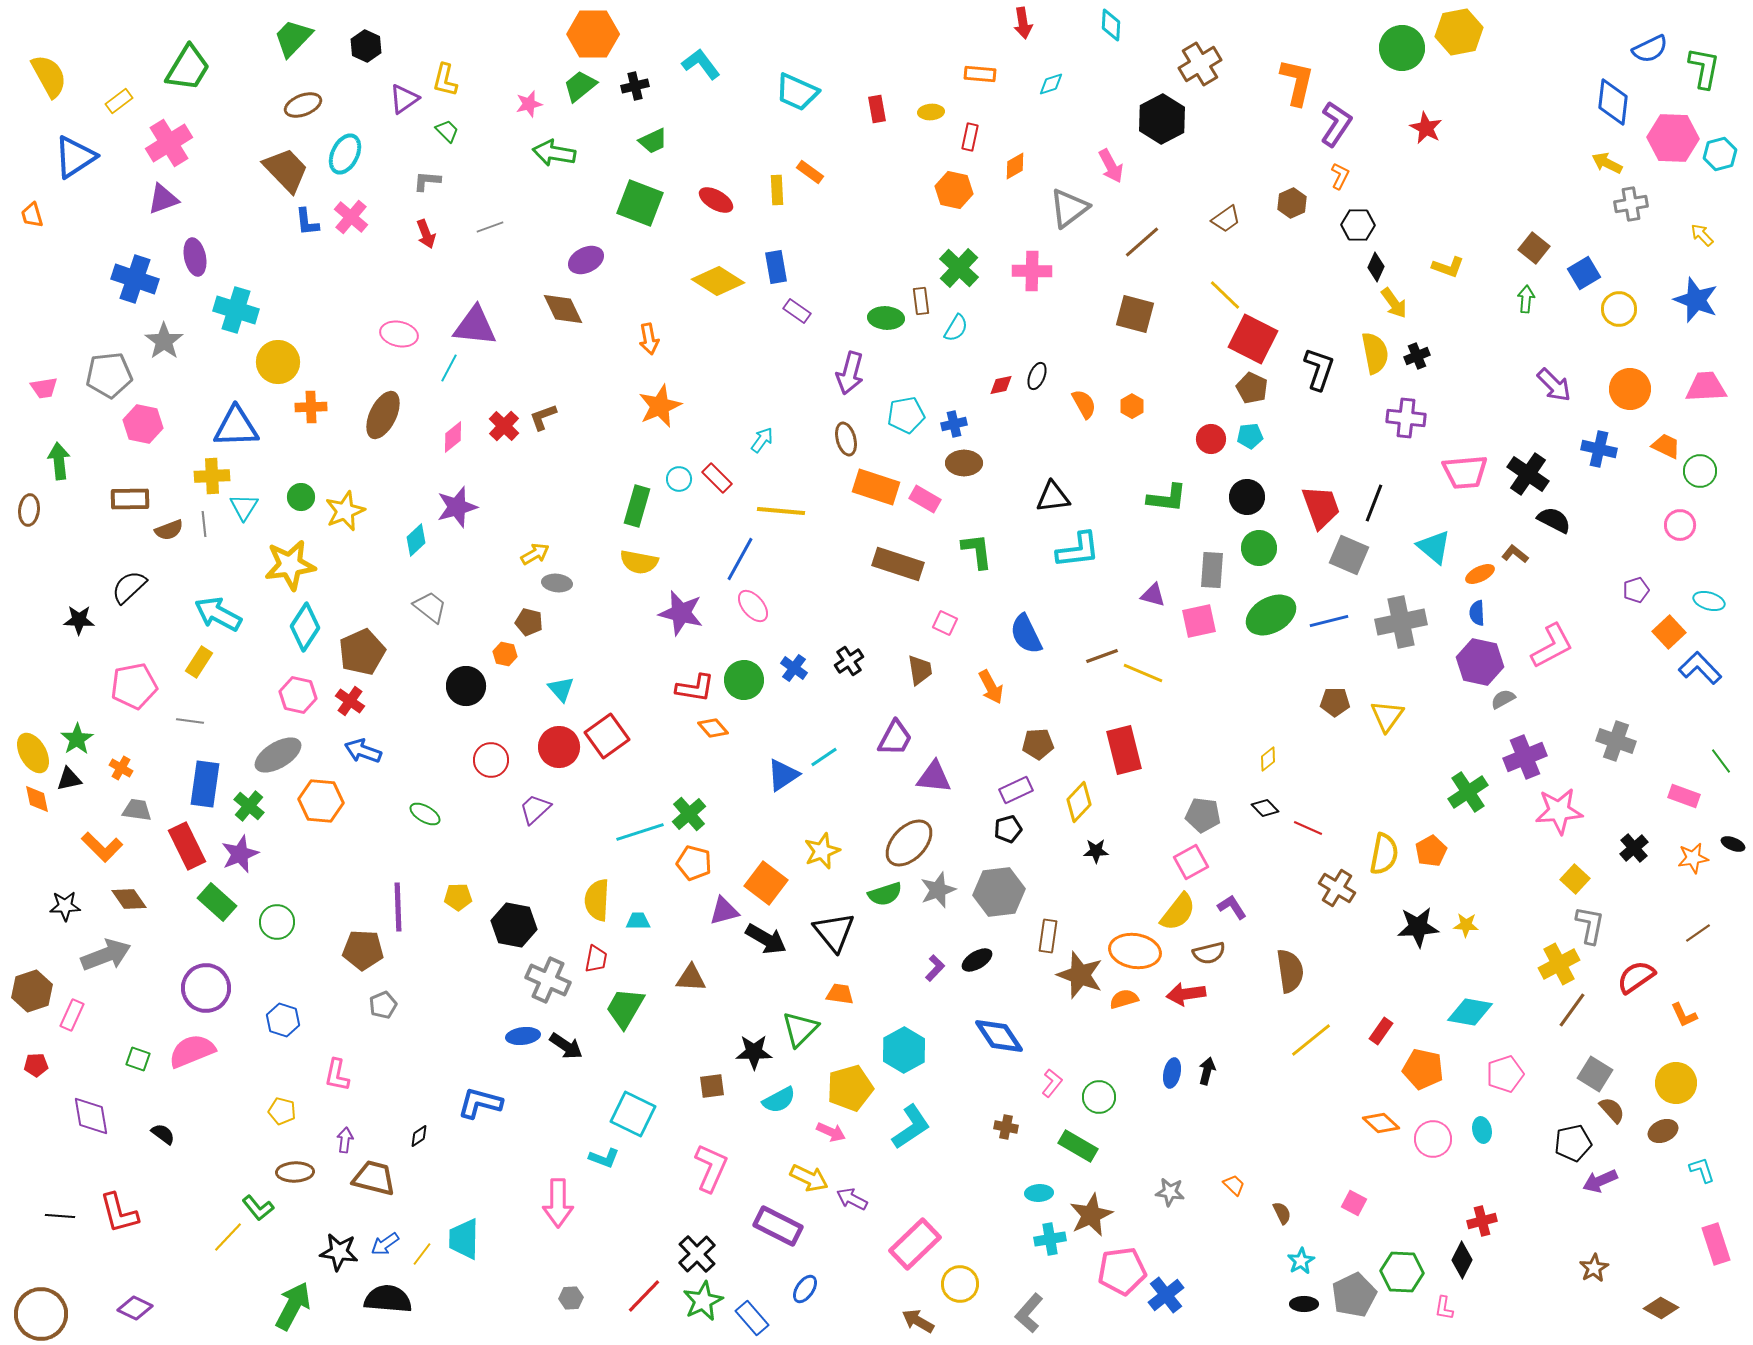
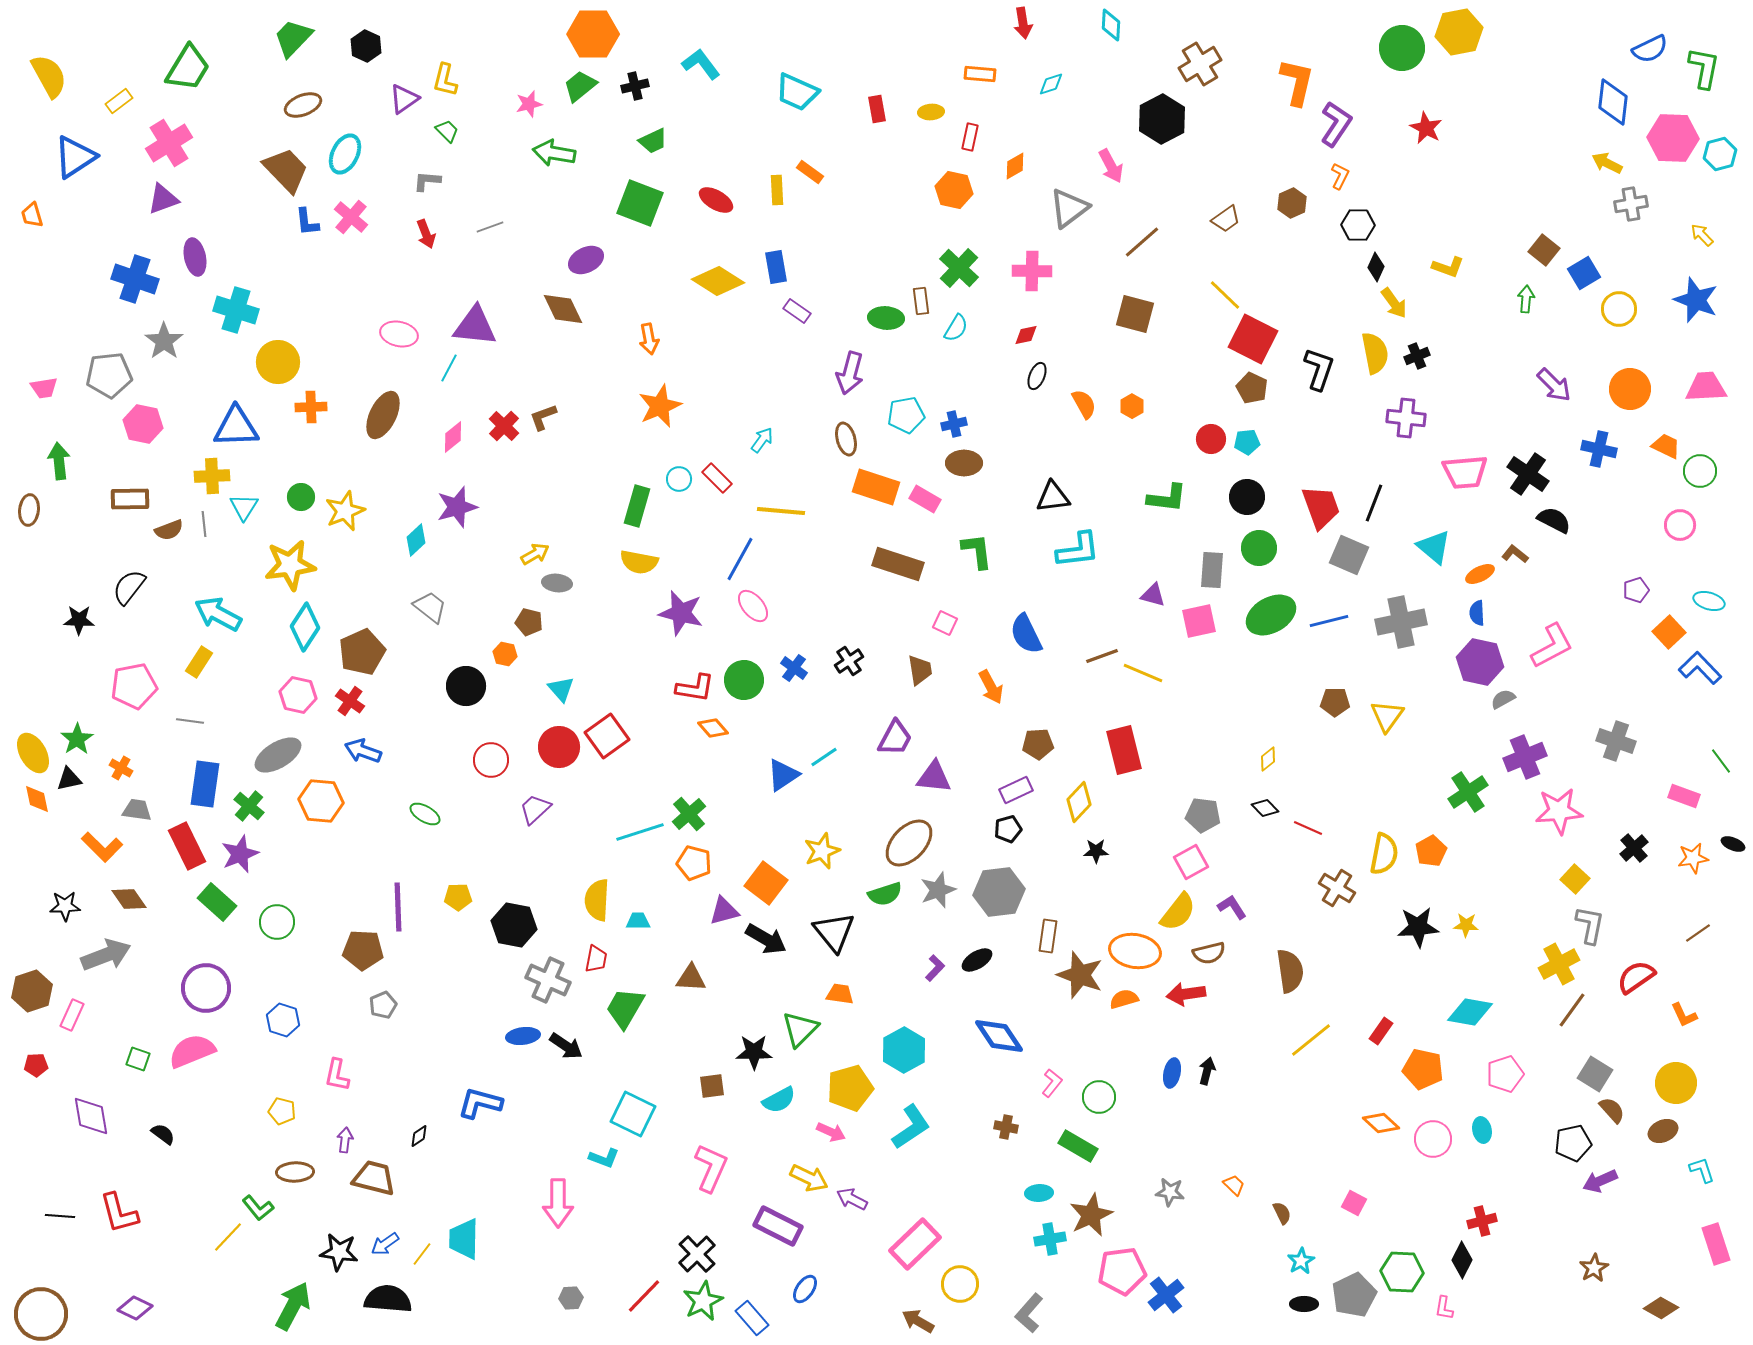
brown square at (1534, 248): moved 10 px right, 2 px down
red diamond at (1001, 385): moved 25 px right, 50 px up
cyan pentagon at (1250, 436): moved 3 px left, 6 px down
black semicircle at (129, 587): rotated 9 degrees counterclockwise
